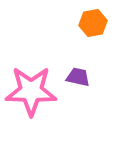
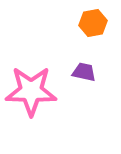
purple trapezoid: moved 6 px right, 5 px up
